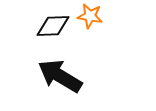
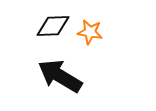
orange star: moved 16 px down
